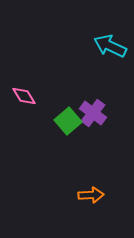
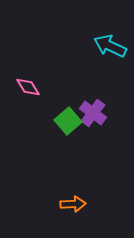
pink diamond: moved 4 px right, 9 px up
orange arrow: moved 18 px left, 9 px down
